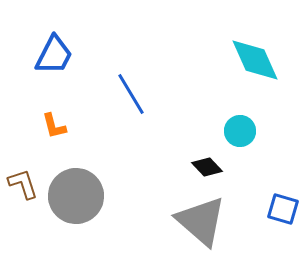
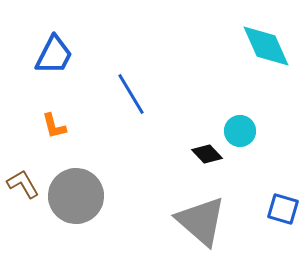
cyan diamond: moved 11 px right, 14 px up
black diamond: moved 13 px up
brown L-shape: rotated 12 degrees counterclockwise
